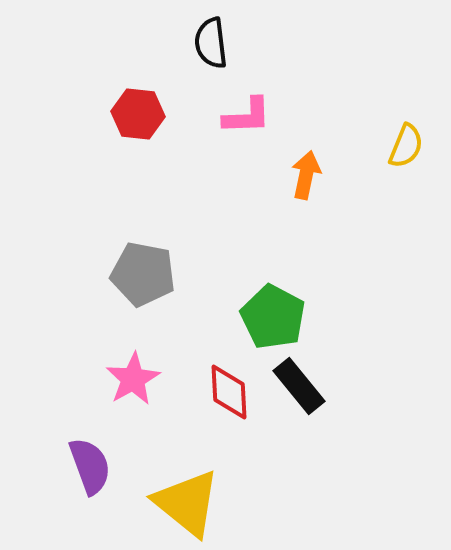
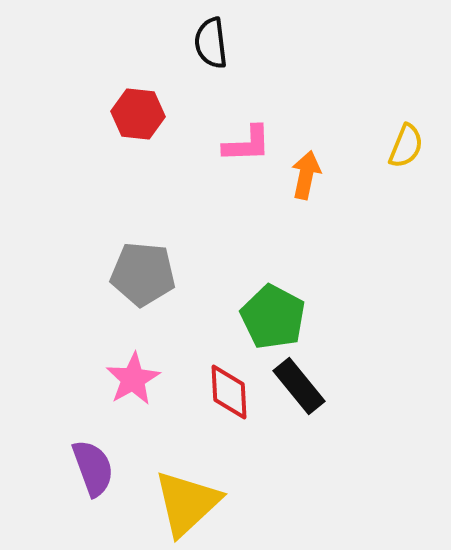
pink L-shape: moved 28 px down
gray pentagon: rotated 6 degrees counterclockwise
purple semicircle: moved 3 px right, 2 px down
yellow triangle: rotated 38 degrees clockwise
